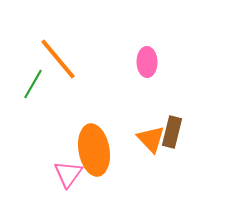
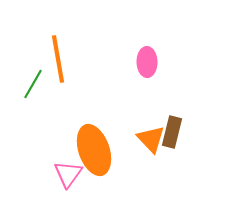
orange line: rotated 30 degrees clockwise
orange ellipse: rotated 9 degrees counterclockwise
